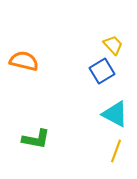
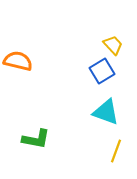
orange semicircle: moved 6 px left
cyan triangle: moved 9 px left, 2 px up; rotated 8 degrees counterclockwise
